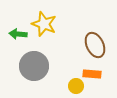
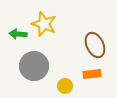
orange rectangle: rotated 12 degrees counterclockwise
yellow circle: moved 11 px left
